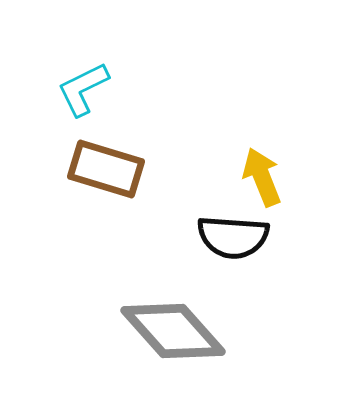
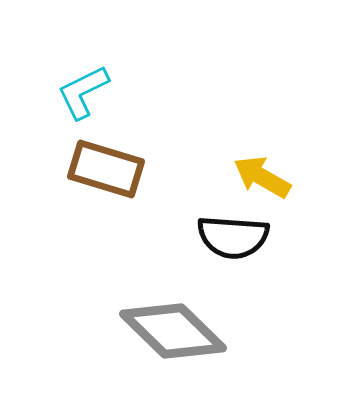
cyan L-shape: moved 3 px down
yellow arrow: rotated 38 degrees counterclockwise
gray diamond: rotated 4 degrees counterclockwise
